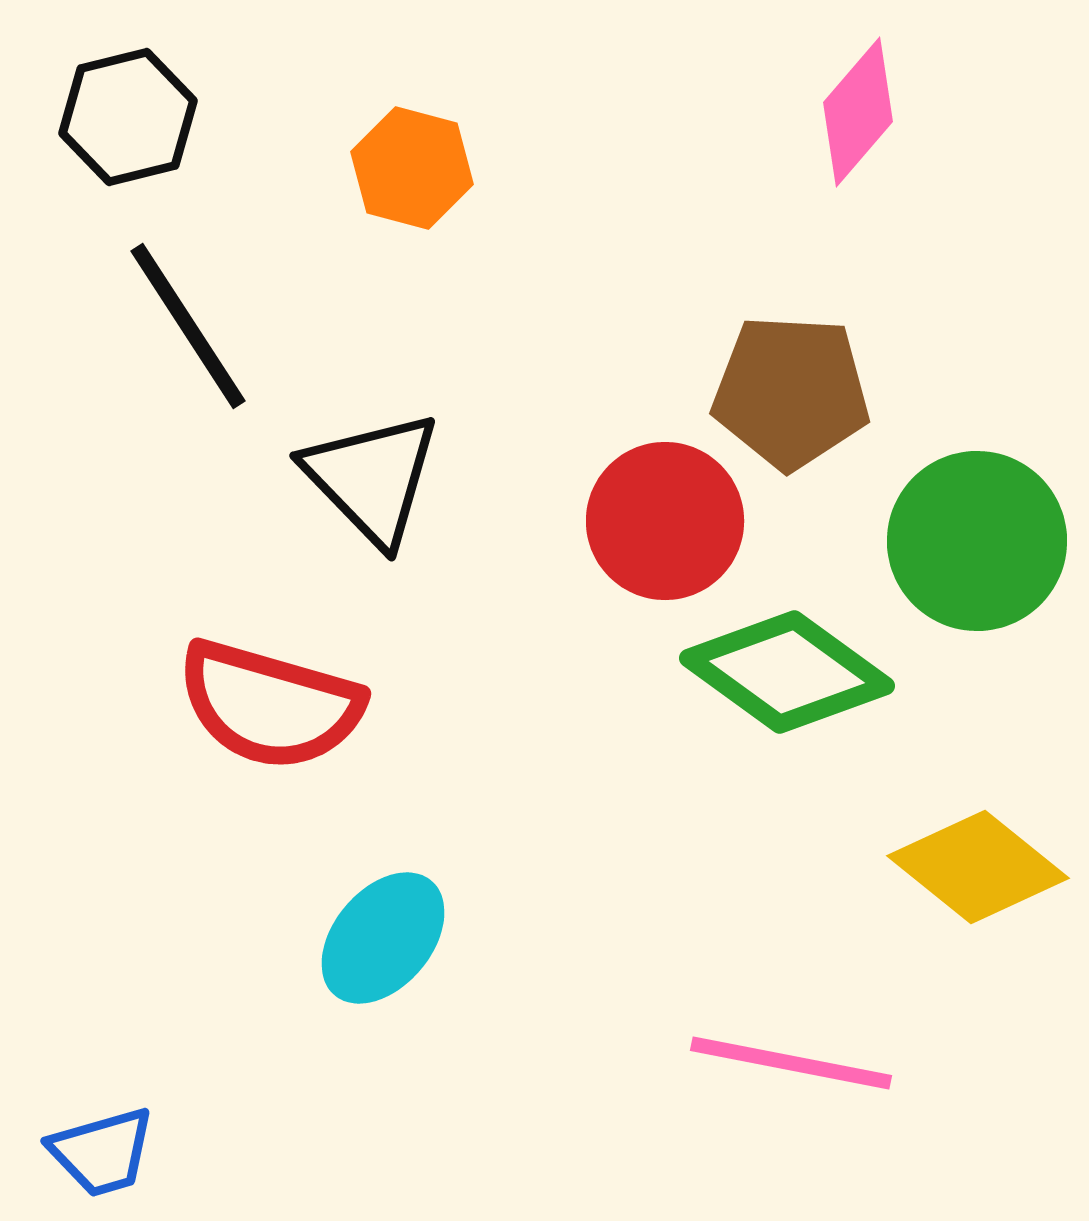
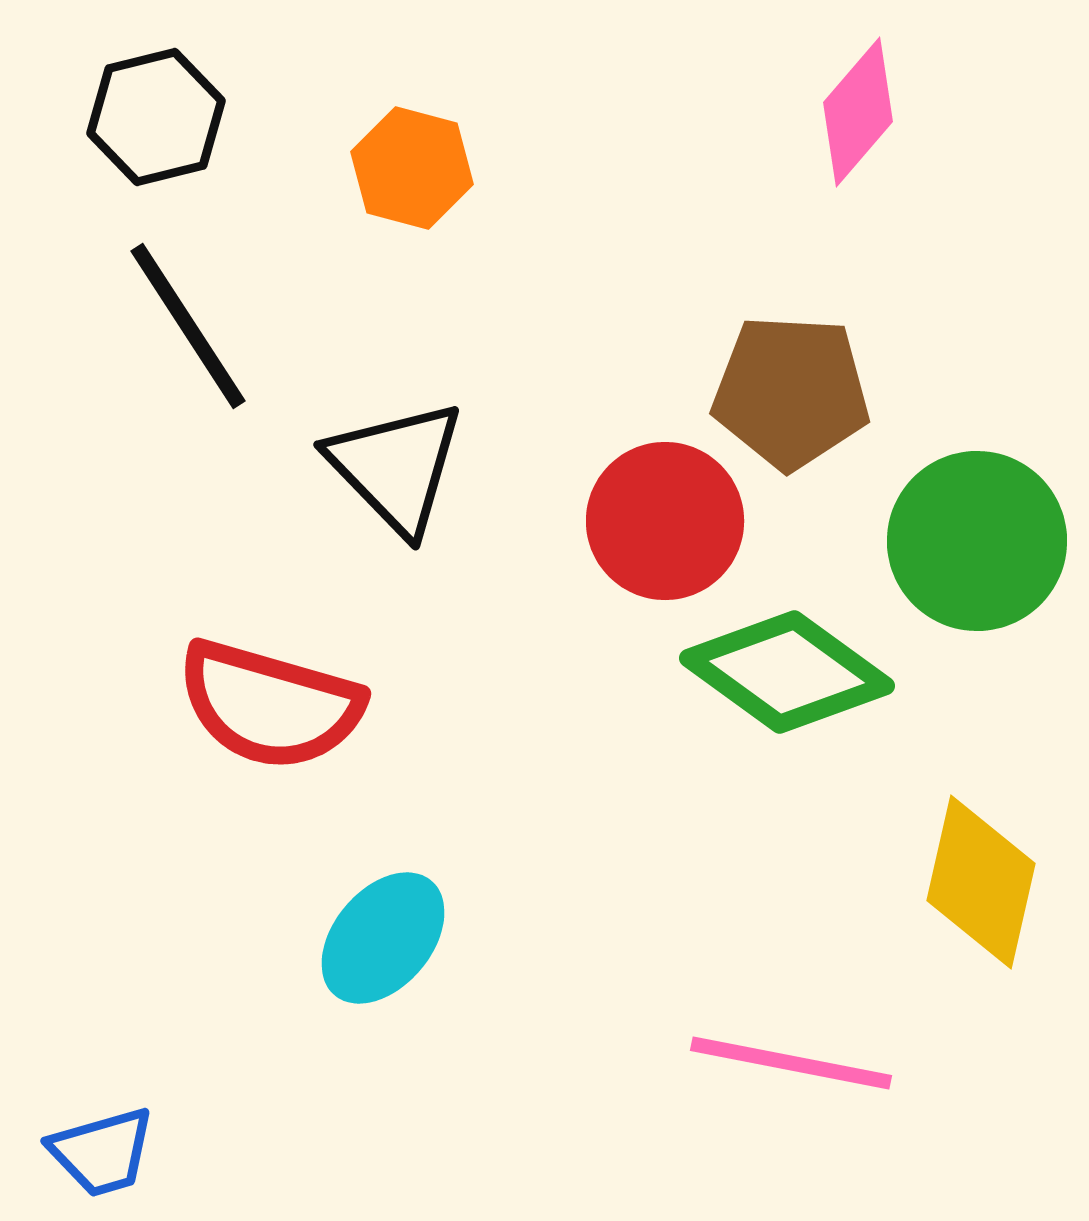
black hexagon: moved 28 px right
black triangle: moved 24 px right, 11 px up
yellow diamond: moved 3 px right, 15 px down; rotated 64 degrees clockwise
